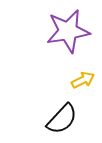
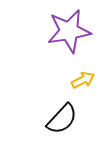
purple star: moved 1 px right
